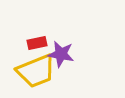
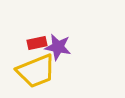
purple star: moved 3 px left, 7 px up
